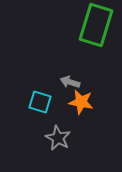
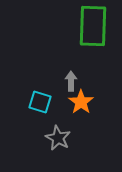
green rectangle: moved 3 px left, 1 px down; rotated 15 degrees counterclockwise
gray arrow: moved 1 px right, 1 px up; rotated 72 degrees clockwise
orange star: rotated 25 degrees clockwise
